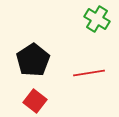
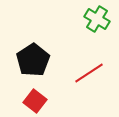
red line: rotated 24 degrees counterclockwise
